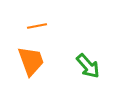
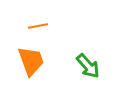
orange line: moved 1 px right
